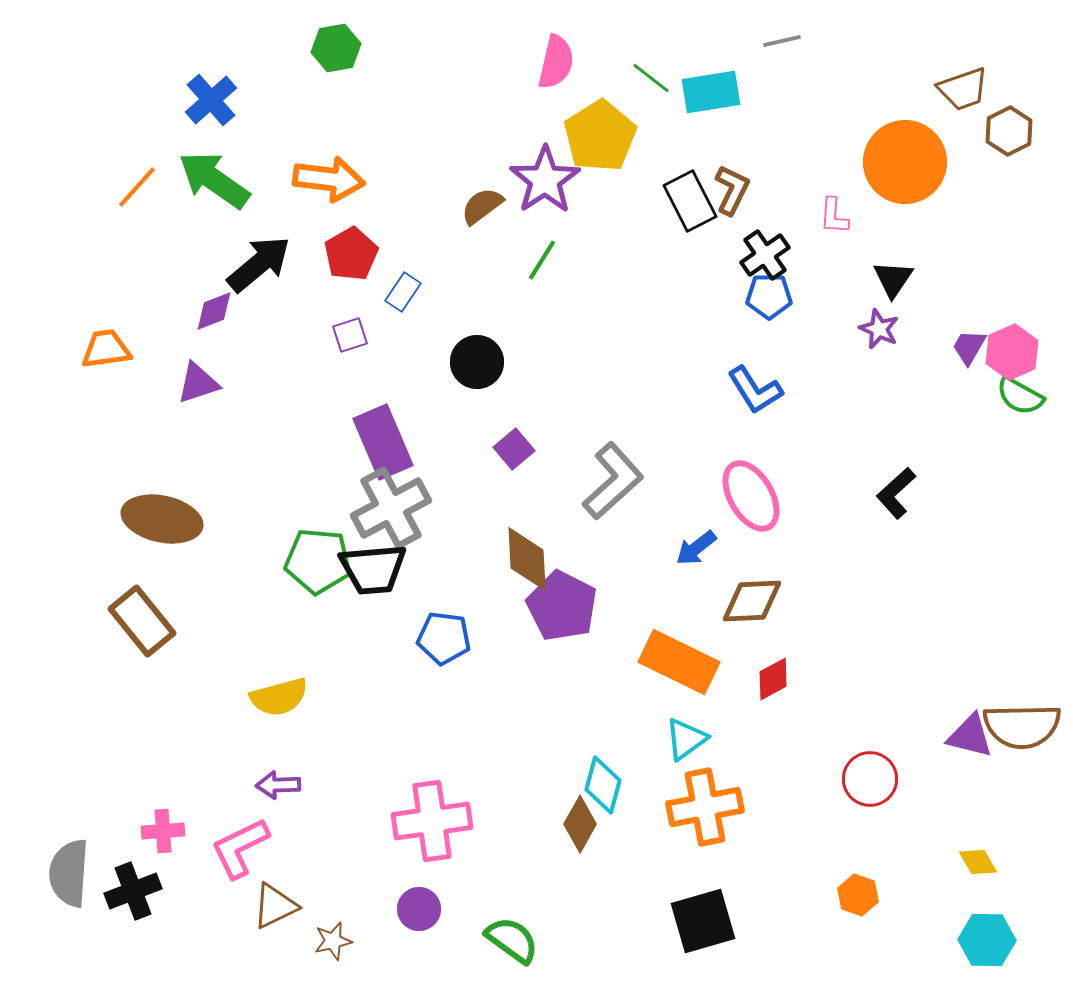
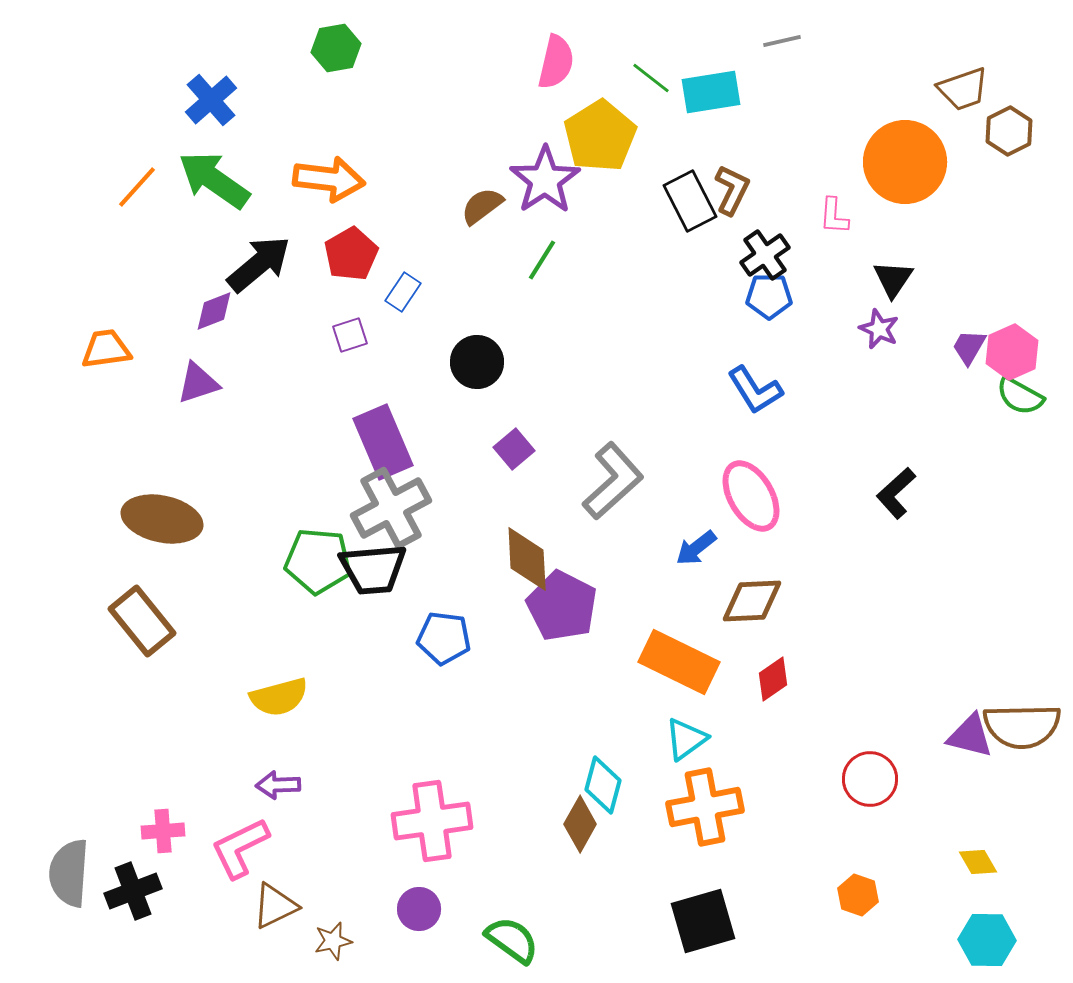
red diamond at (773, 679): rotated 6 degrees counterclockwise
